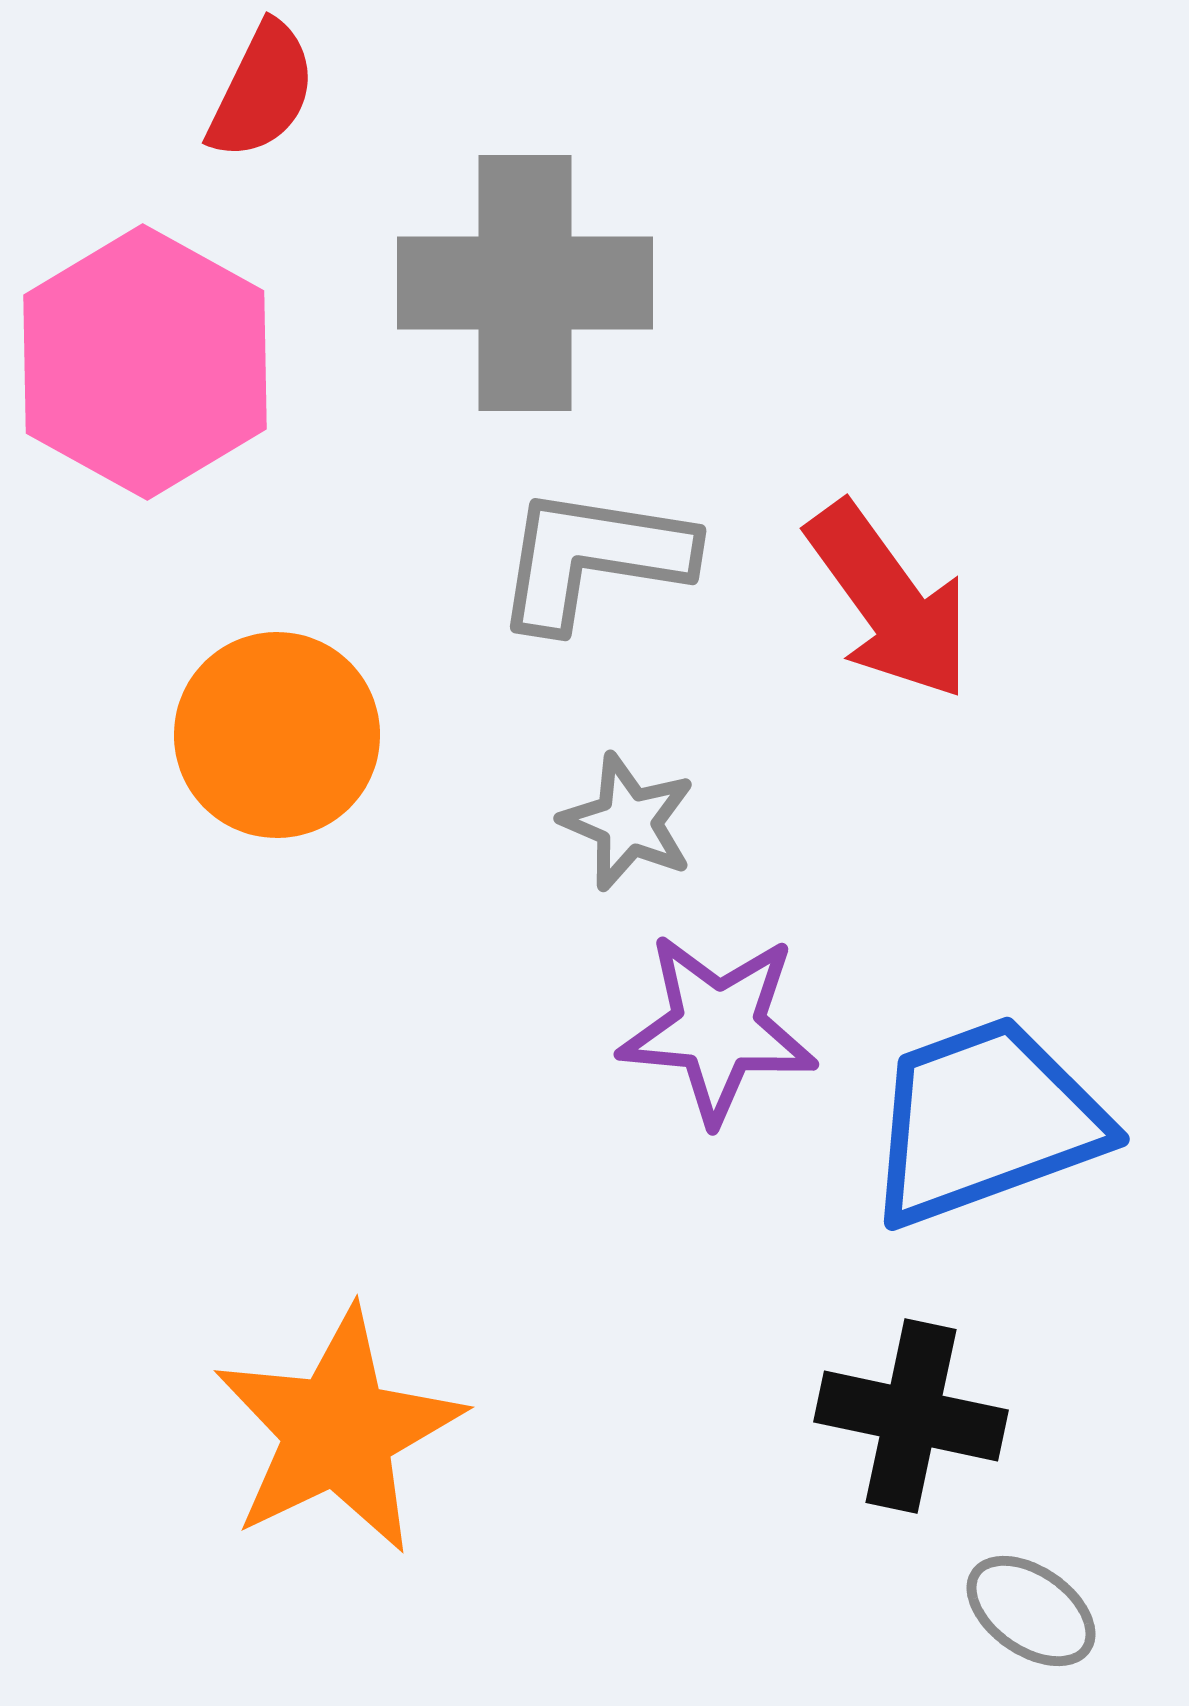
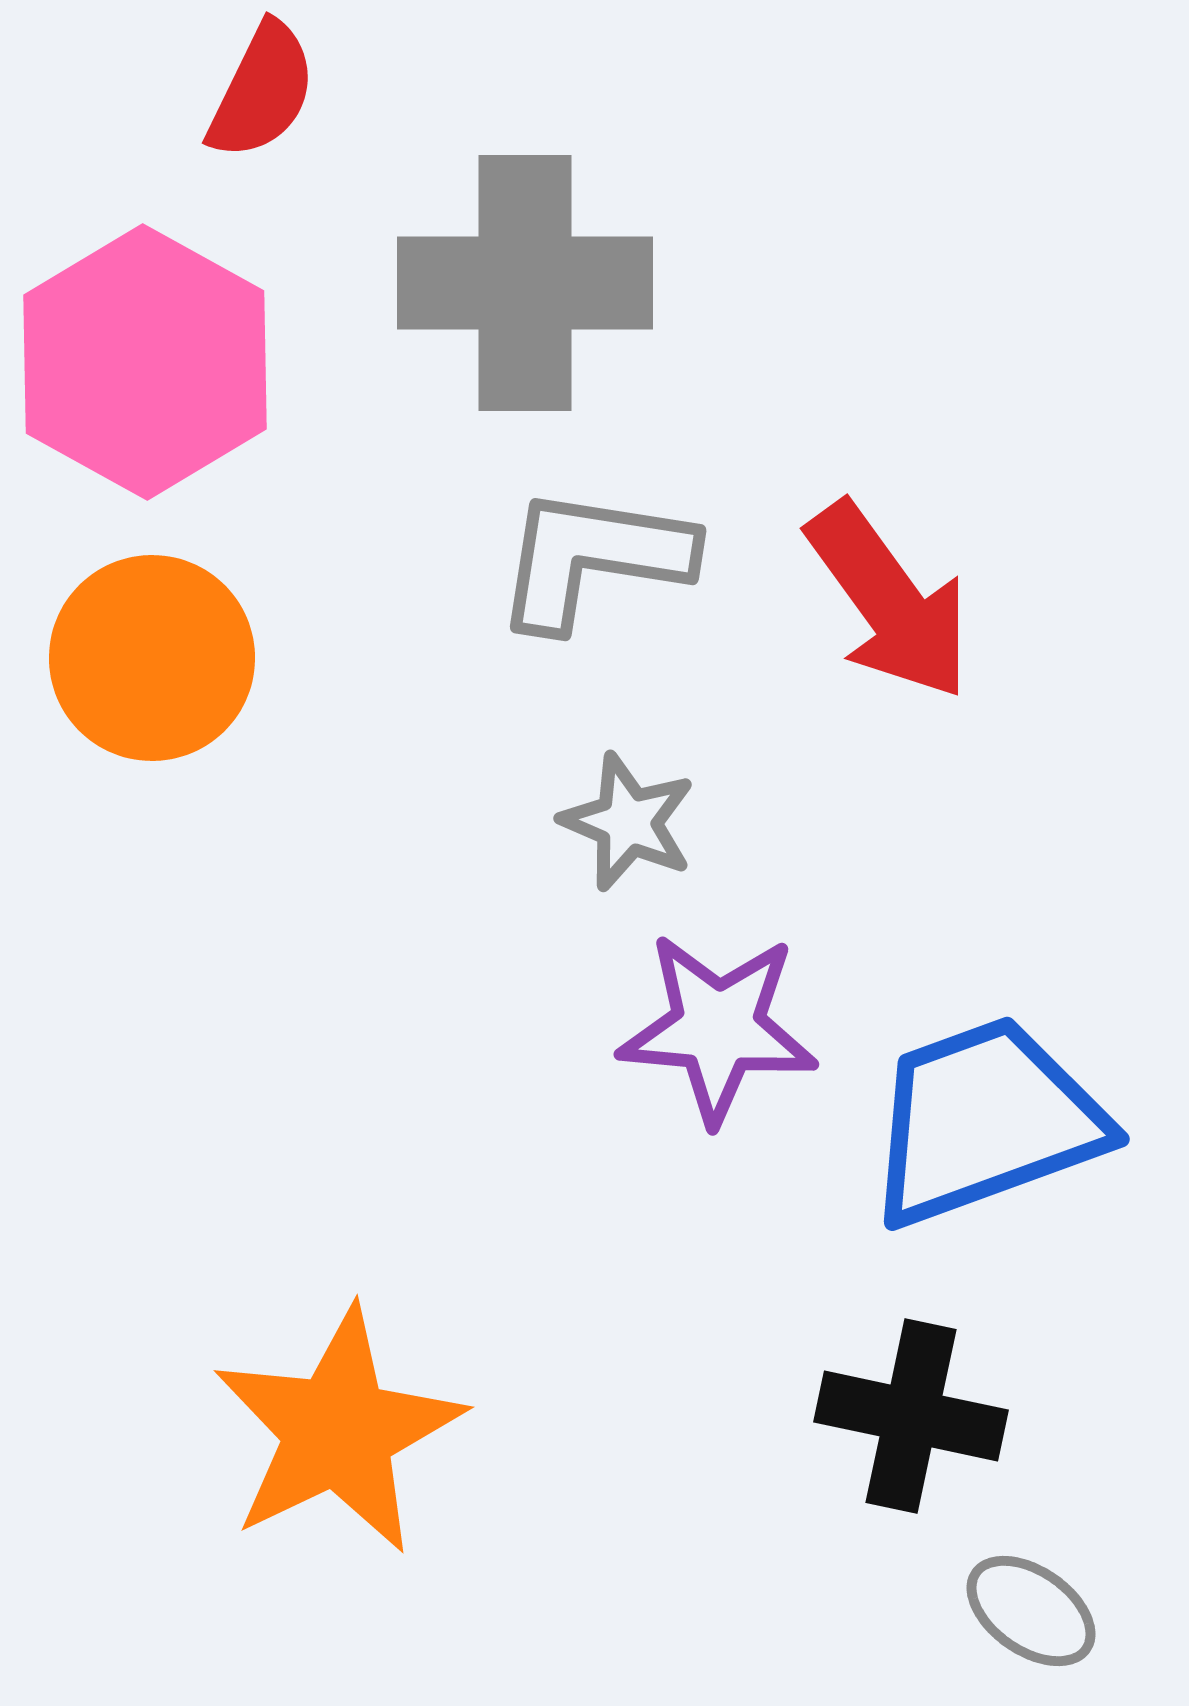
orange circle: moved 125 px left, 77 px up
